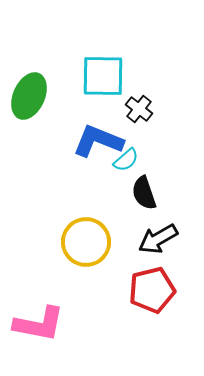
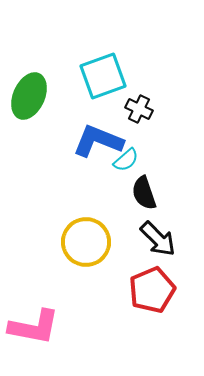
cyan square: rotated 21 degrees counterclockwise
black cross: rotated 12 degrees counterclockwise
black arrow: rotated 105 degrees counterclockwise
red pentagon: rotated 9 degrees counterclockwise
pink L-shape: moved 5 px left, 3 px down
